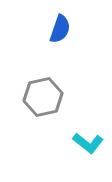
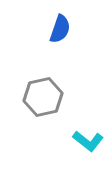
cyan L-shape: moved 2 px up
